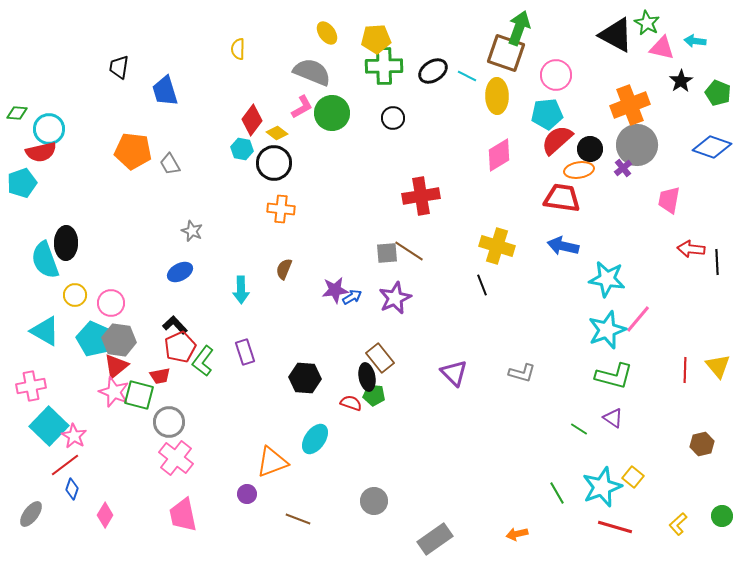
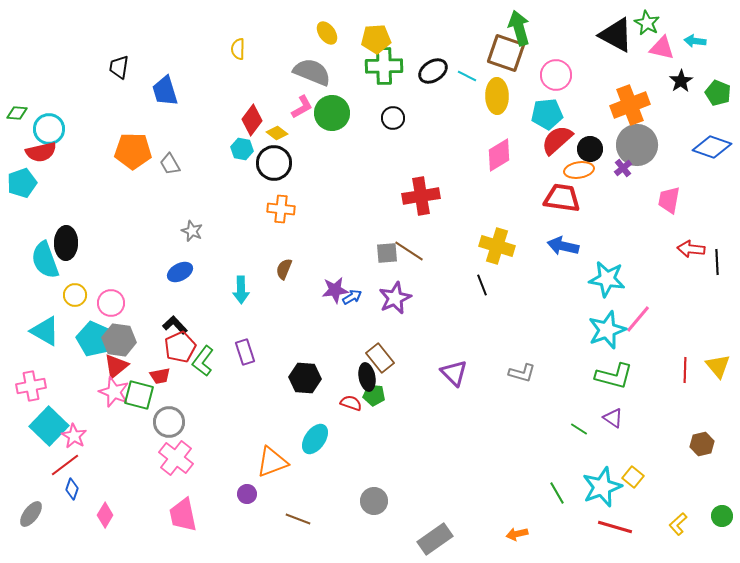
green arrow at (519, 28): rotated 36 degrees counterclockwise
orange pentagon at (133, 151): rotated 6 degrees counterclockwise
